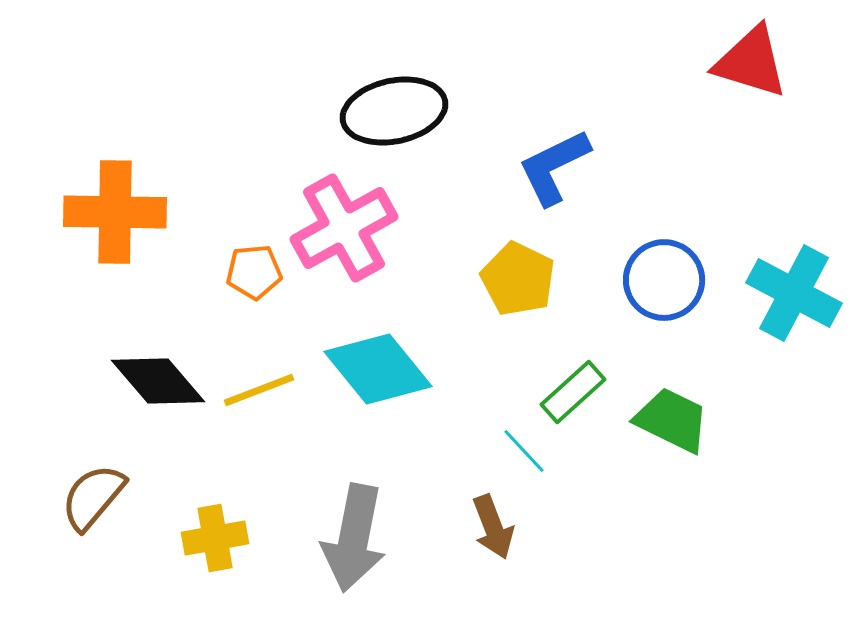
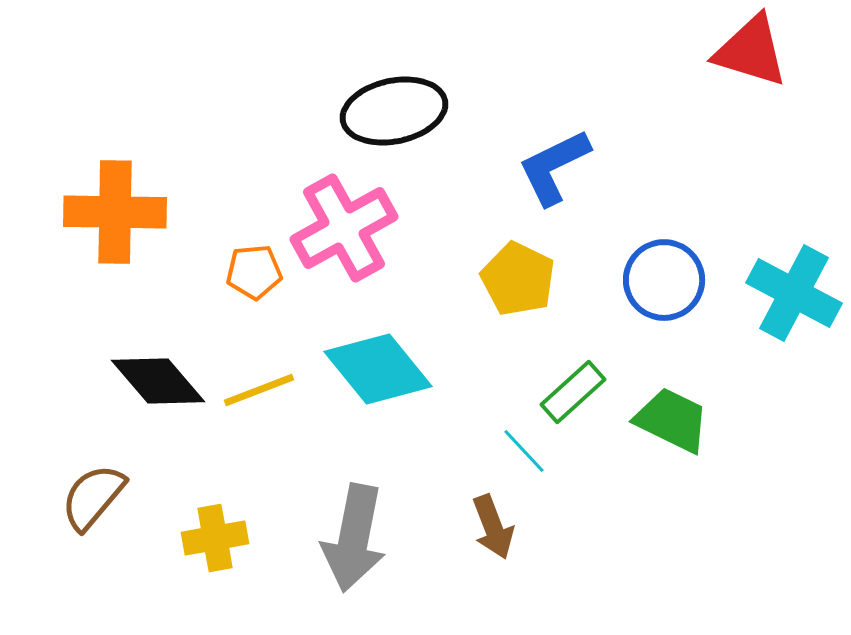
red triangle: moved 11 px up
